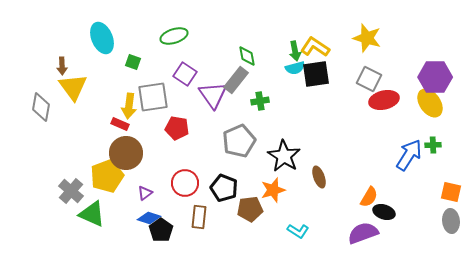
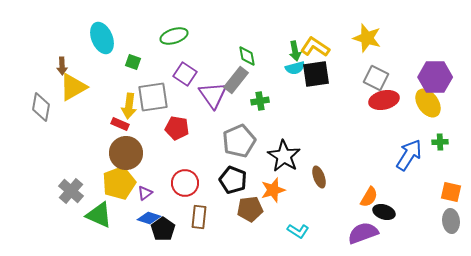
gray square at (369, 79): moved 7 px right, 1 px up
yellow triangle at (73, 87): rotated 36 degrees clockwise
yellow ellipse at (430, 103): moved 2 px left
green cross at (433, 145): moved 7 px right, 3 px up
yellow pentagon at (107, 176): moved 12 px right, 7 px down
black pentagon at (224, 188): moved 9 px right, 8 px up
green triangle at (92, 214): moved 7 px right, 1 px down
black pentagon at (161, 230): moved 2 px right, 1 px up
